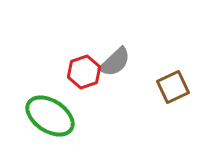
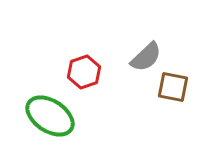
gray semicircle: moved 31 px right, 5 px up
brown square: rotated 36 degrees clockwise
